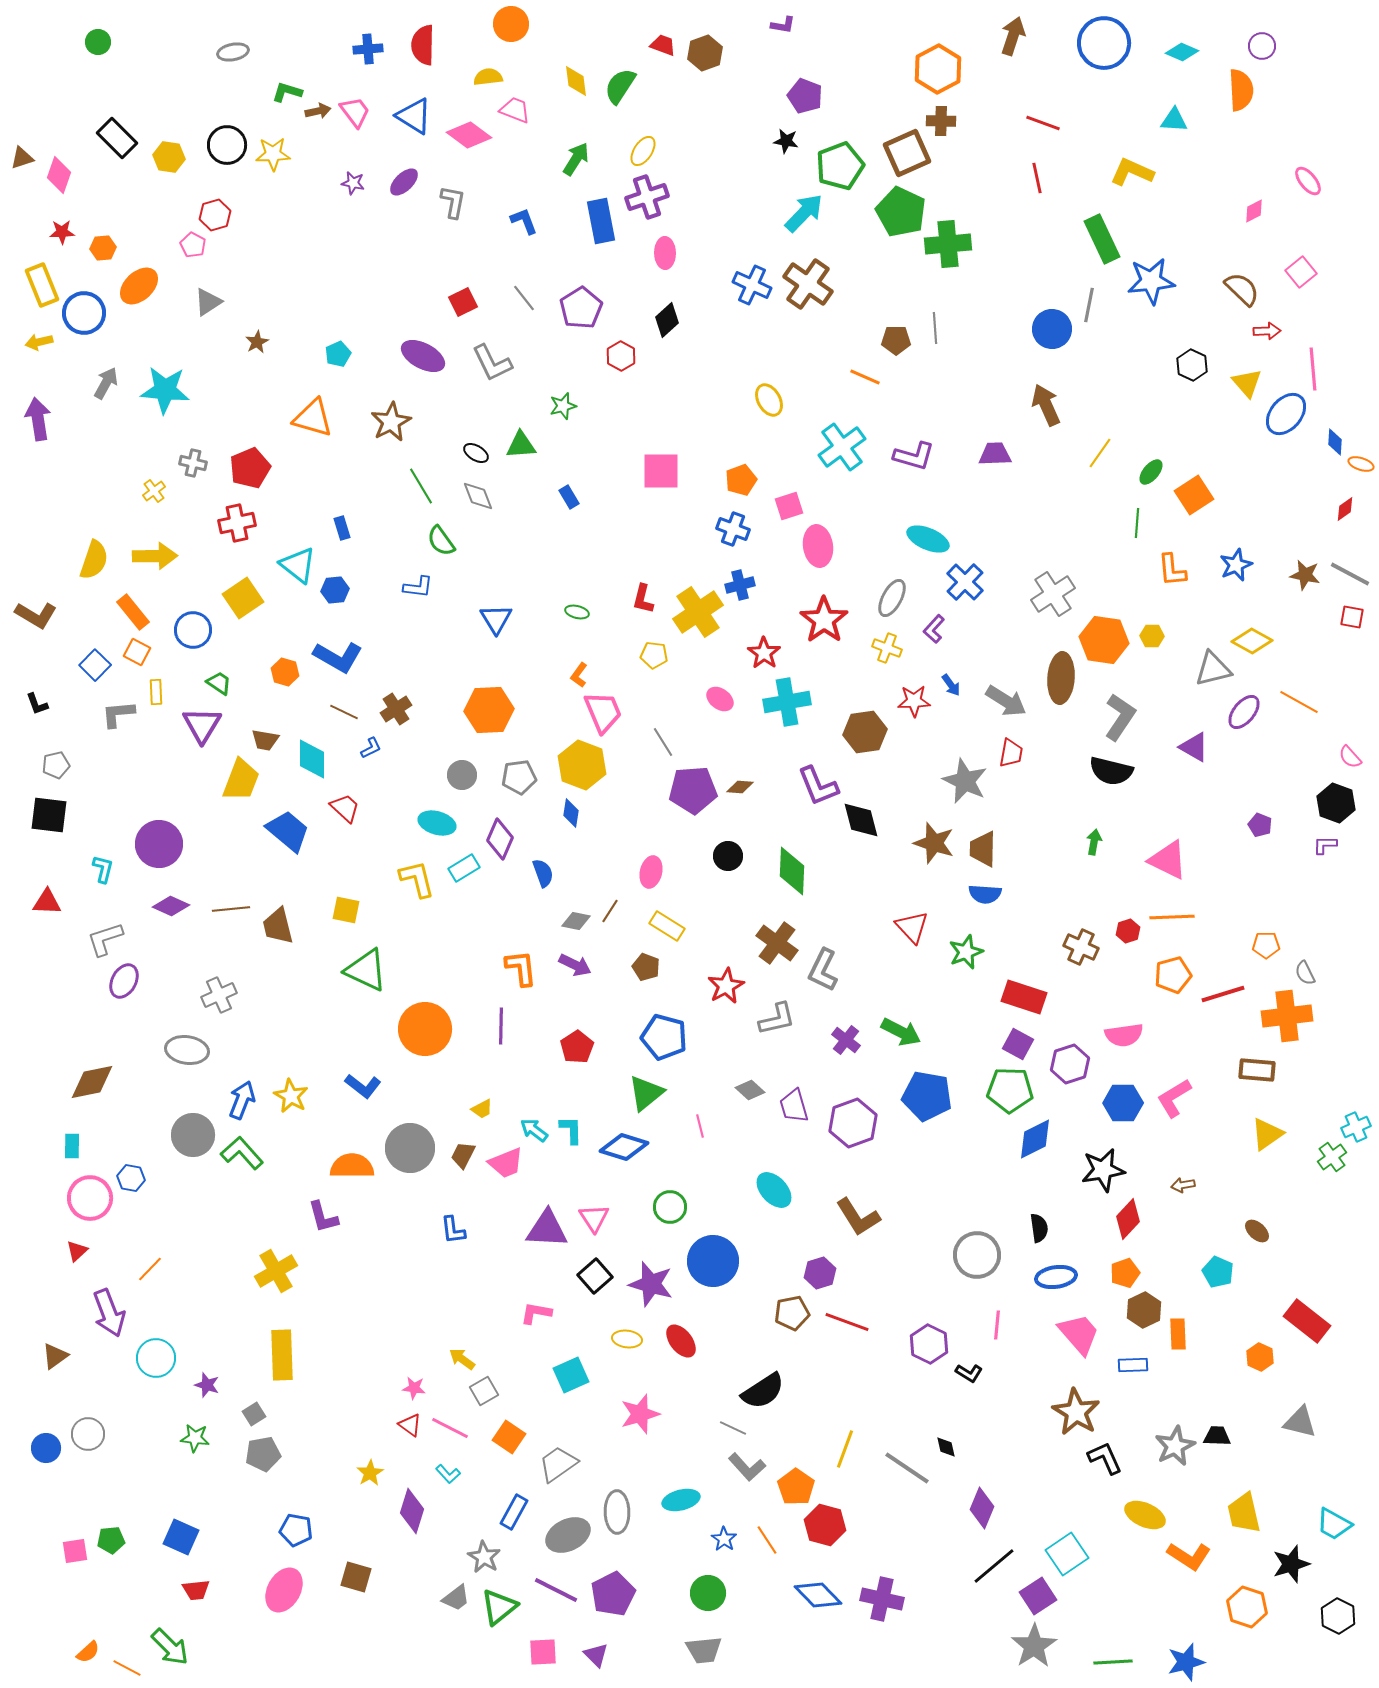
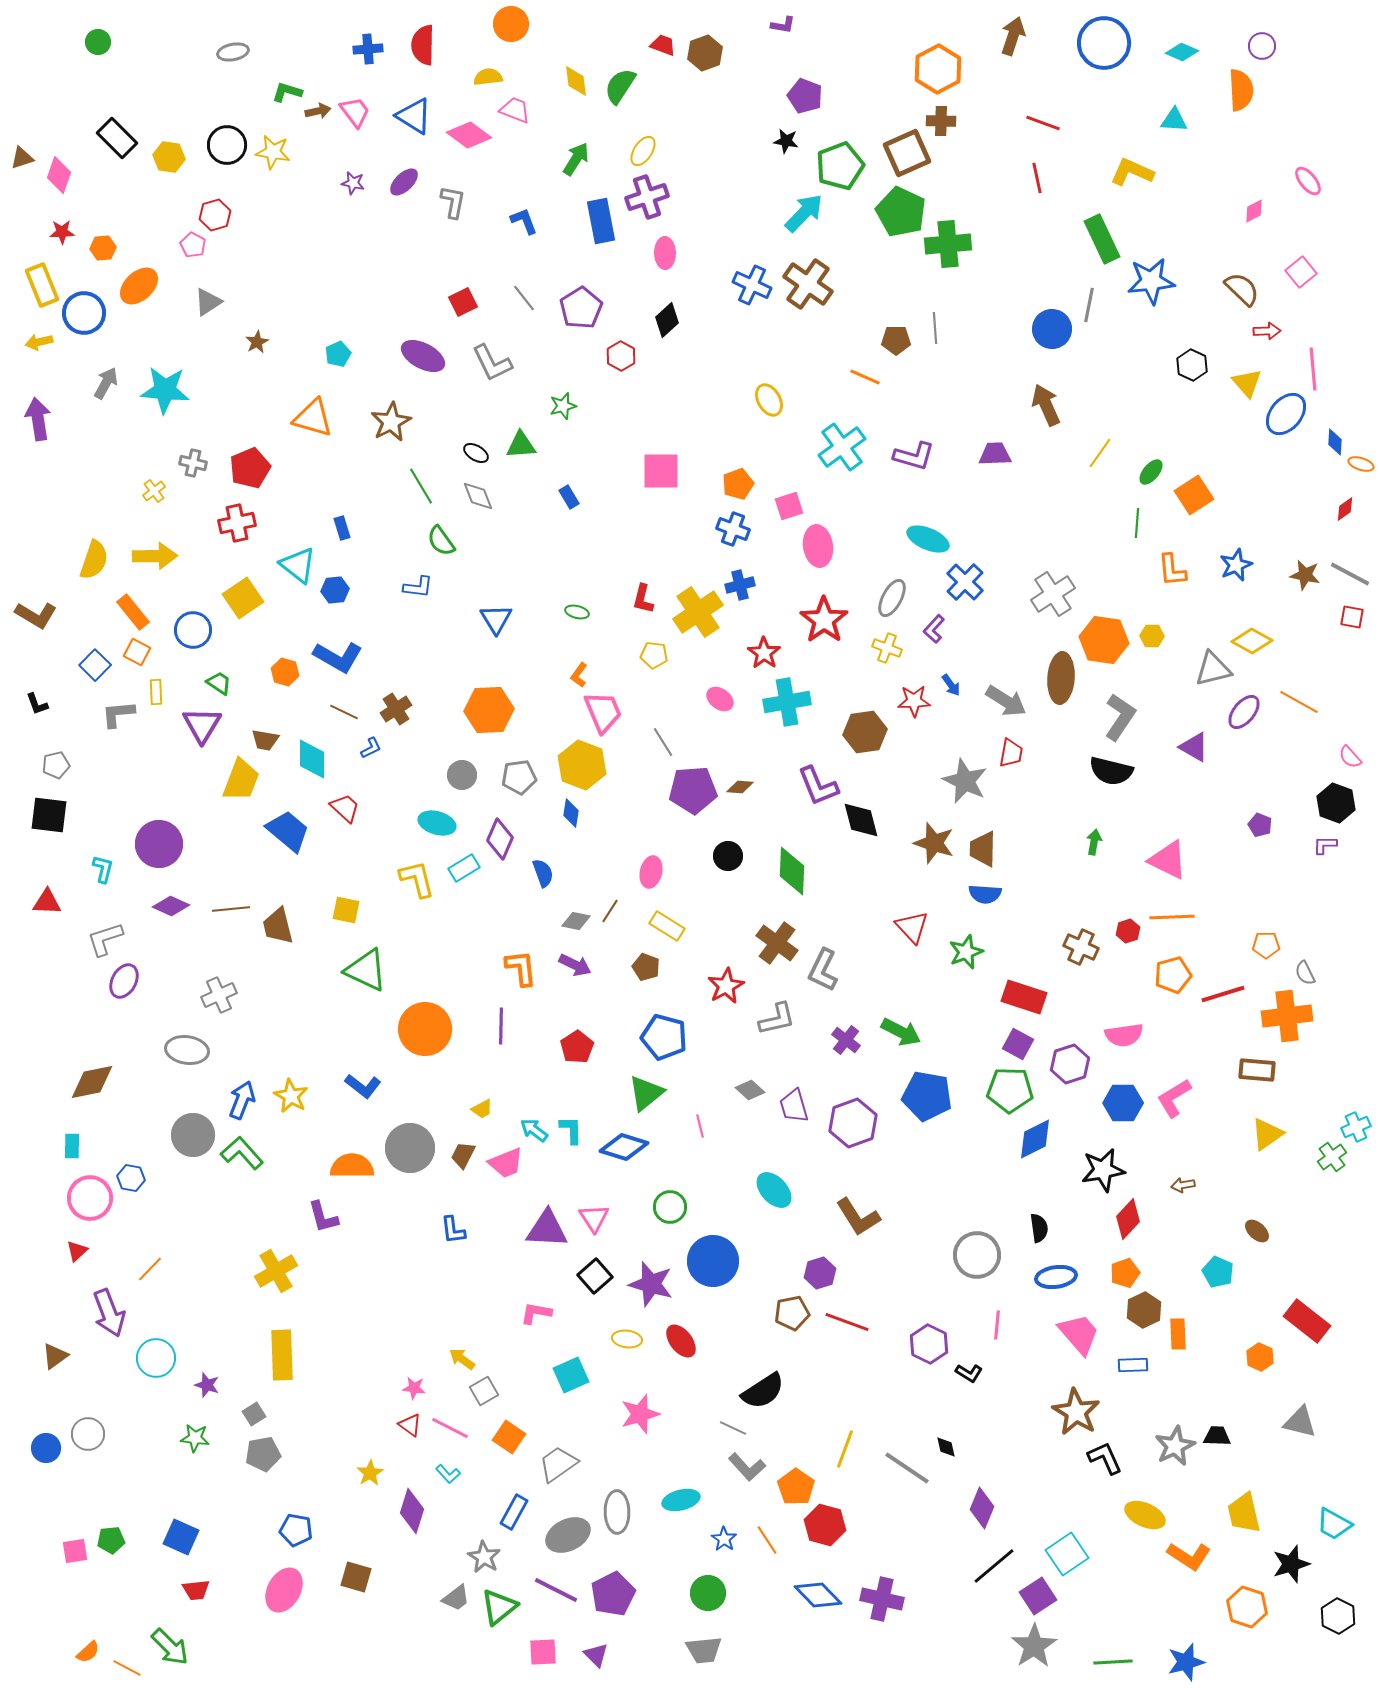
yellow star at (273, 154): moved 2 px up; rotated 12 degrees clockwise
orange pentagon at (741, 480): moved 3 px left, 4 px down
